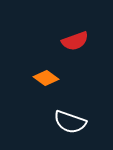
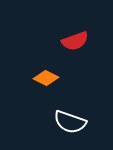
orange diamond: rotated 10 degrees counterclockwise
